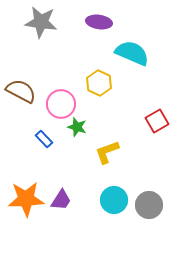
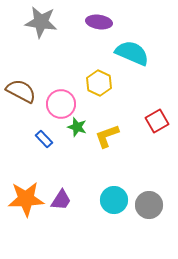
yellow L-shape: moved 16 px up
